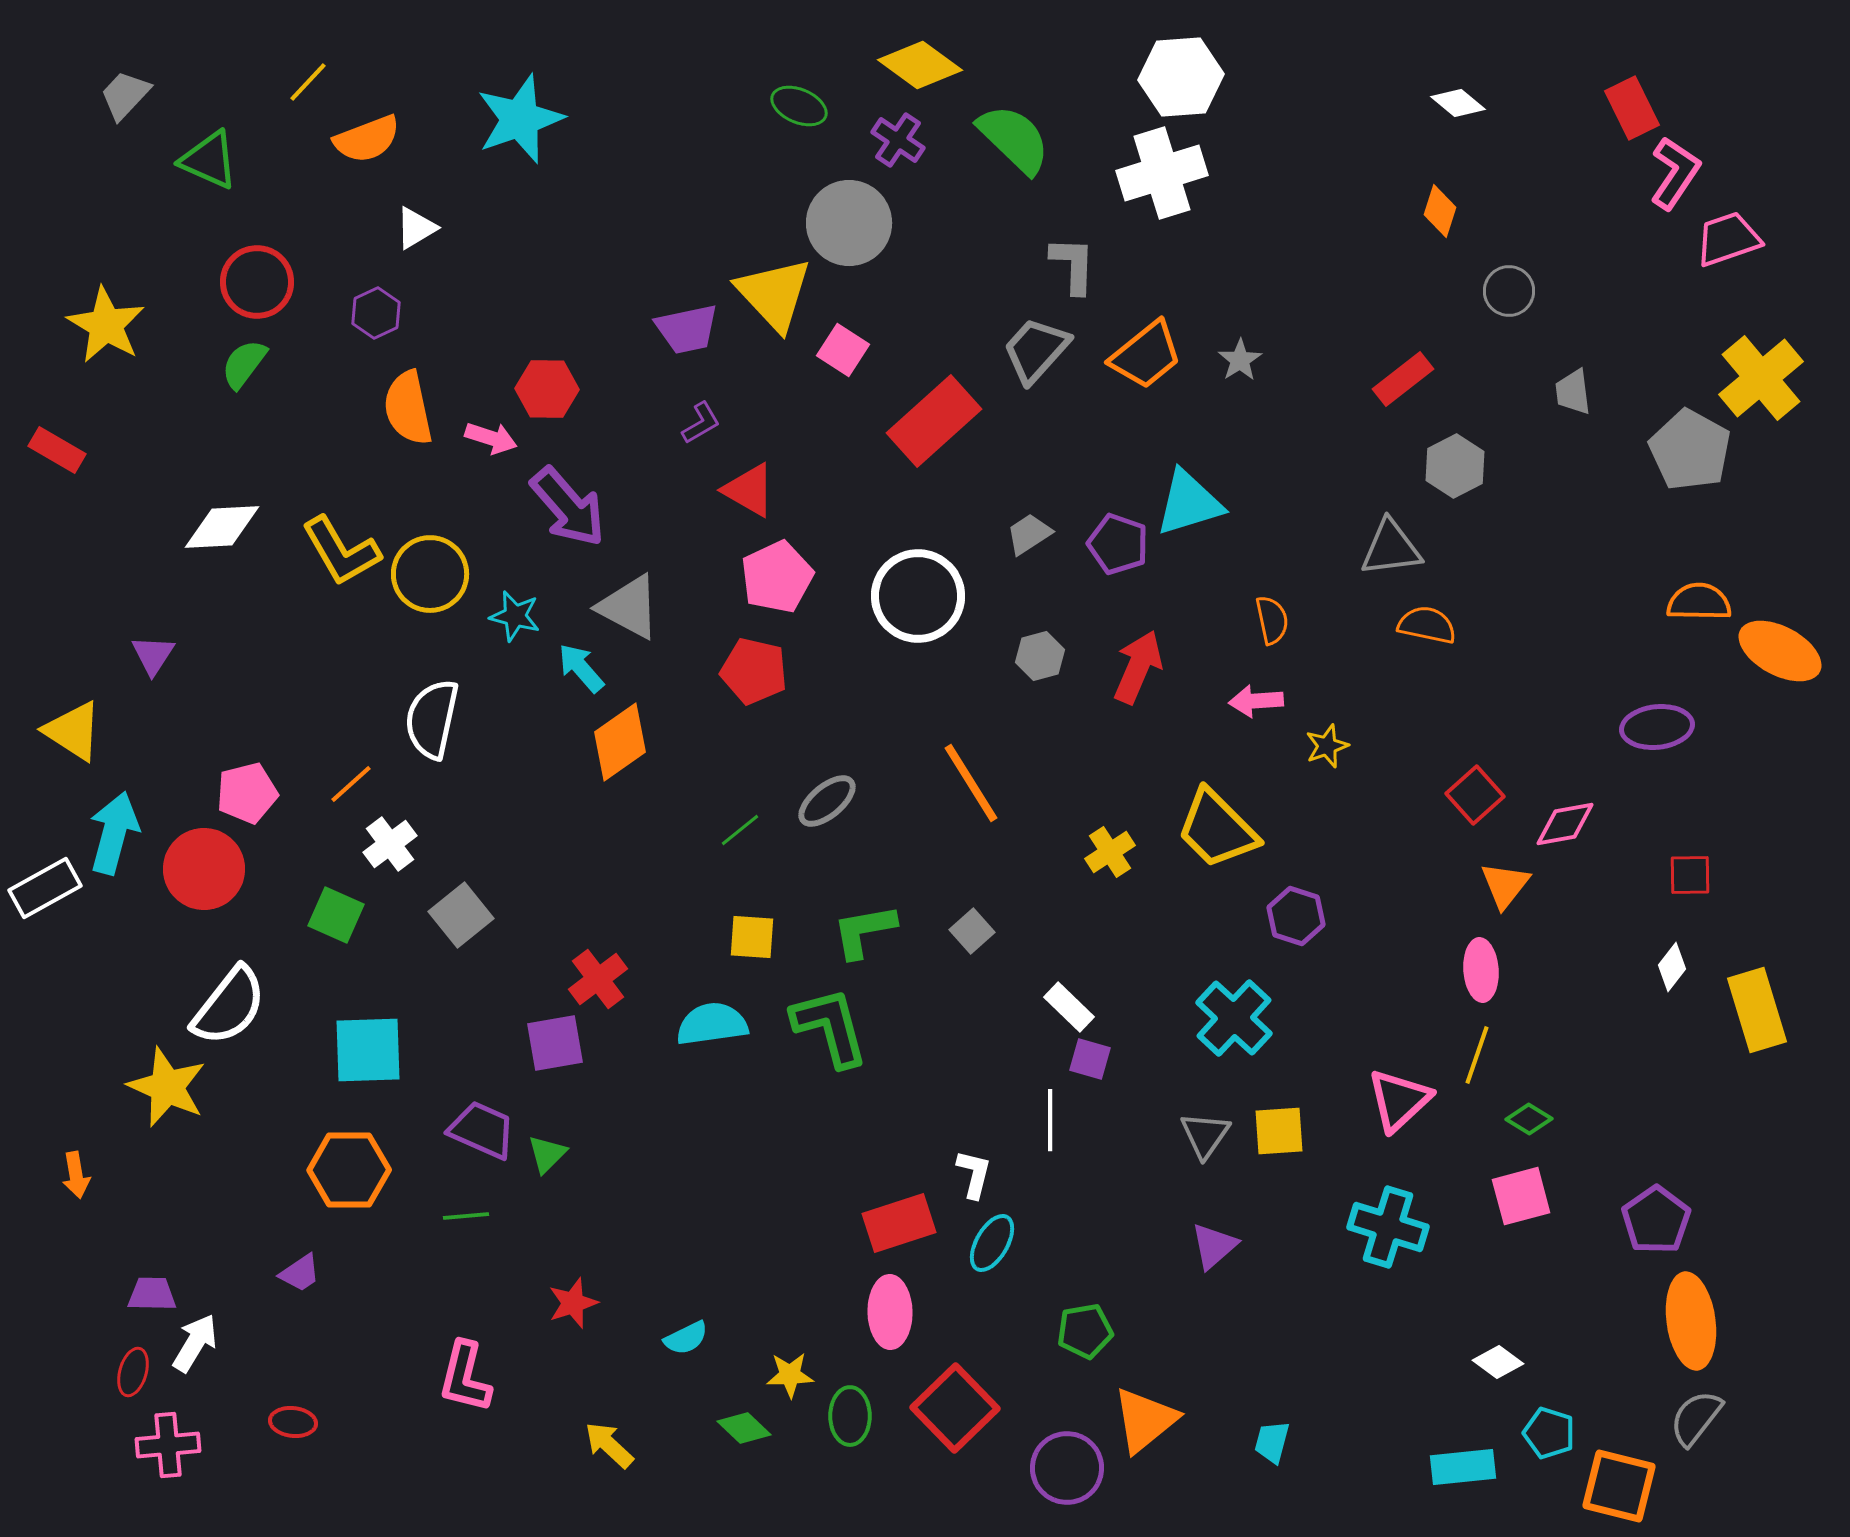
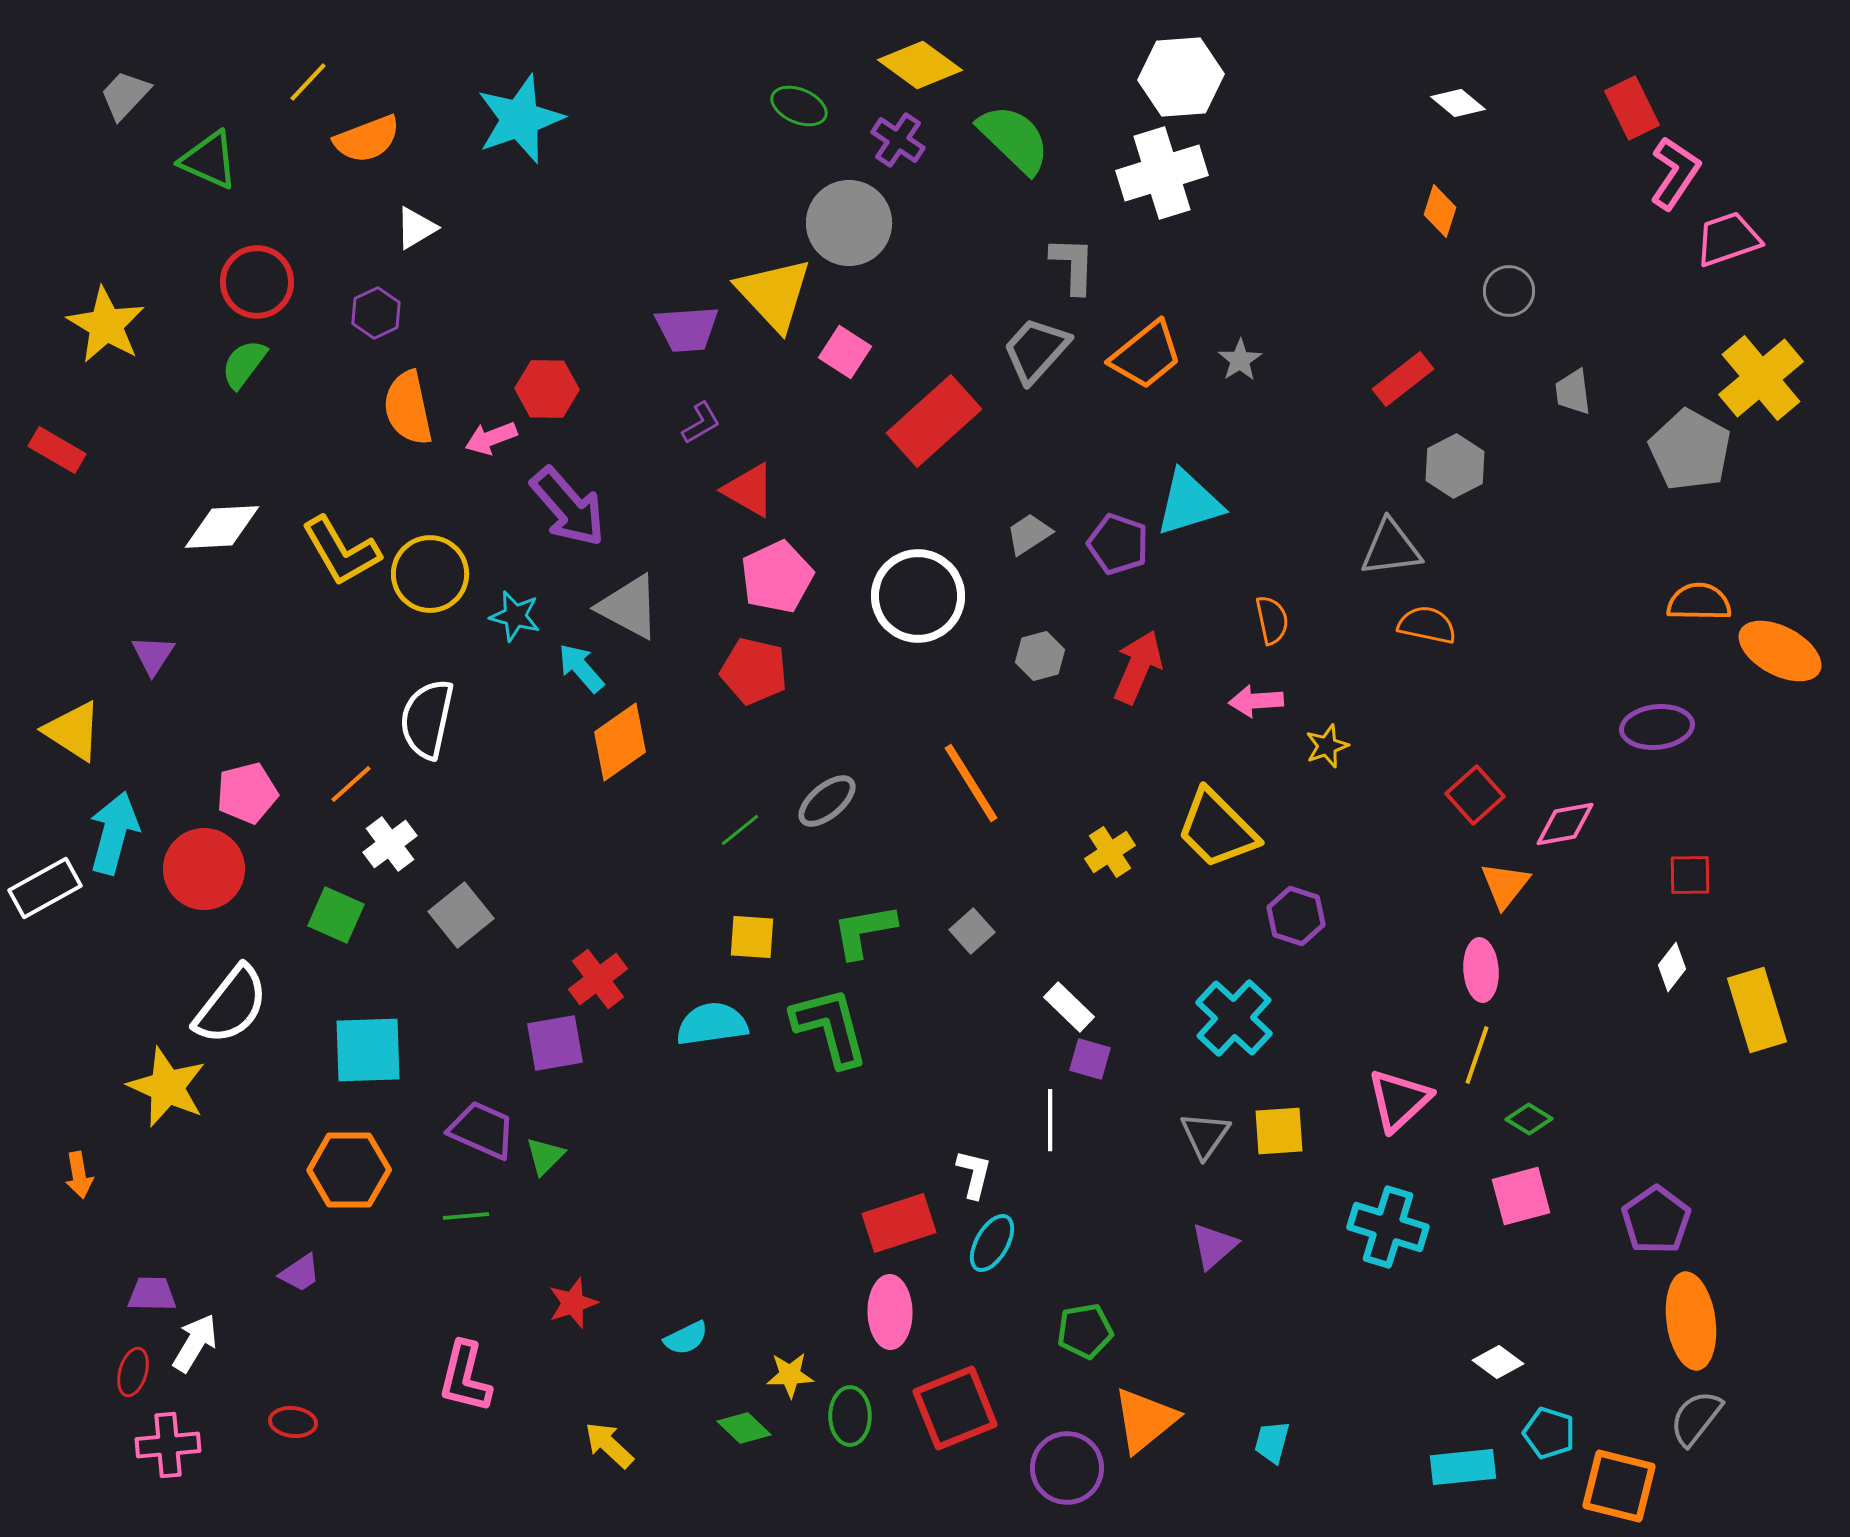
purple trapezoid at (687, 329): rotated 8 degrees clockwise
pink square at (843, 350): moved 2 px right, 2 px down
pink arrow at (491, 438): rotated 141 degrees clockwise
white semicircle at (432, 719): moved 5 px left
white semicircle at (229, 1006): moved 2 px right, 1 px up
green triangle at (547, 1154): moved 2 px left, 2 px down
orange arrow at (76, 1175): moved 3 px right
red square at (955, 1408): rotated 22 degrees clockwise
